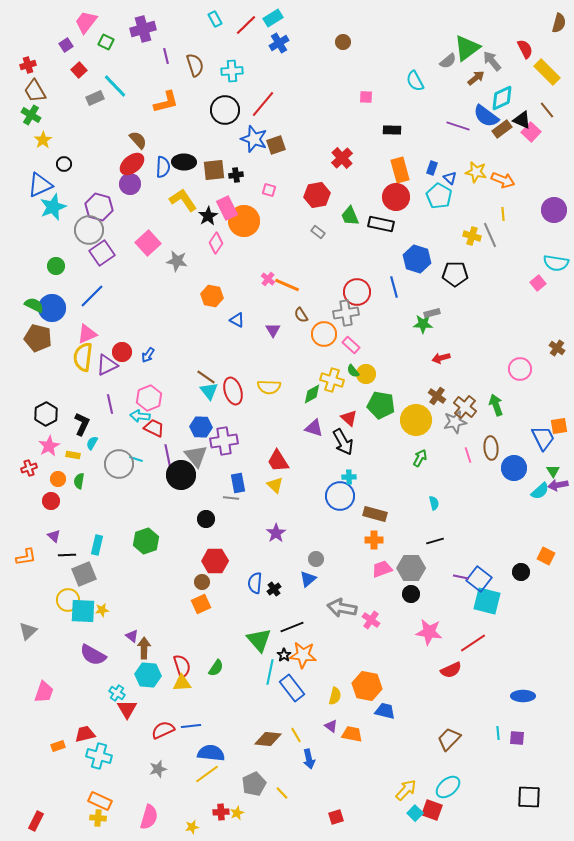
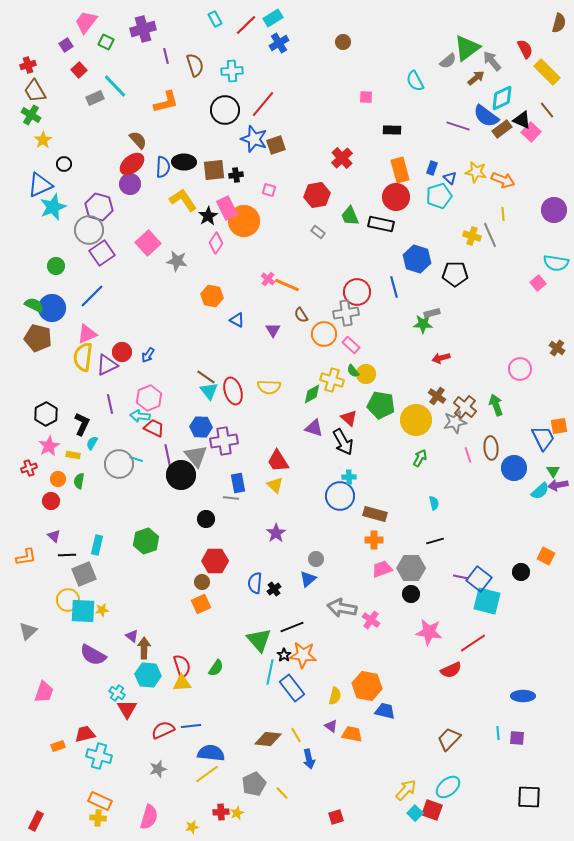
cyan pentagon at (439, 196): rotated 25 degrees clockwise
